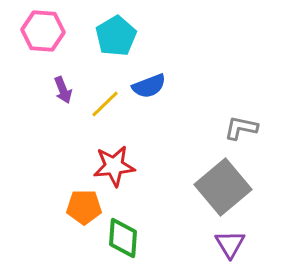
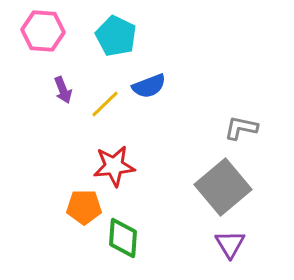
cyan pentagon: rotated 15 degrees counterclockwise
